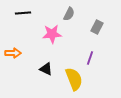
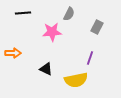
pink star: moved 2 px up
yellow semicircle: moved 2 px right, 1 px down; rotated 100 degrees clockwise
